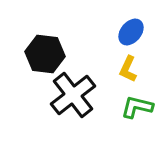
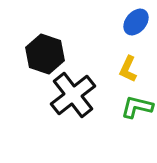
blue ellipse: moved 5 px right, 10 px up
black hexagon: rotated 12 degrees clockwise
